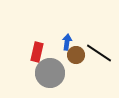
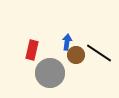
red rectangle: moved 5 px left, 2 px up
